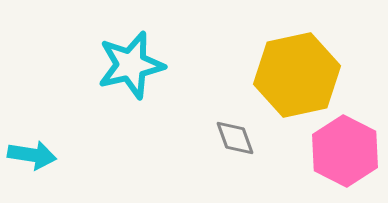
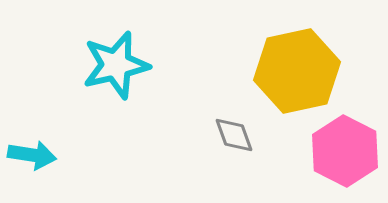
cyan star: moved 15 px left
yellow hexagon: moved 4 px up
gray diamond: moved 1 px left, 3 px up
